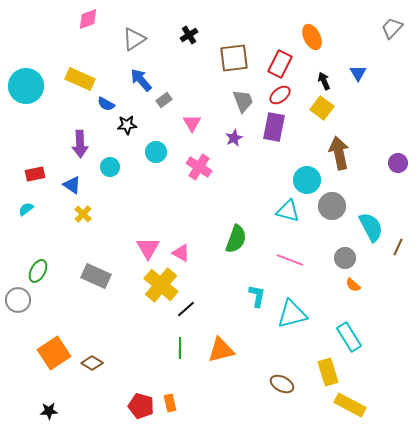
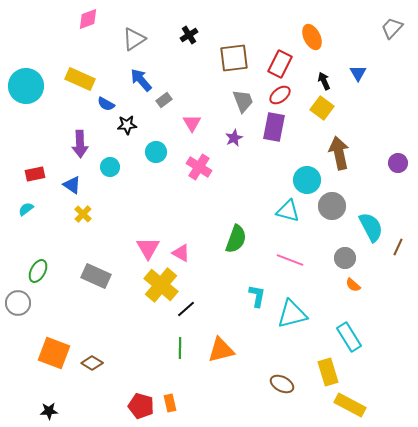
gray circle at (18, 300): moved 3 px down
orange square at (54, 353): rotated 36 degrees counterclockwise
